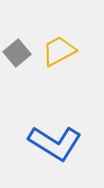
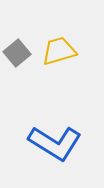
yellow trapezoid: rotated 12 degrees clockwise
